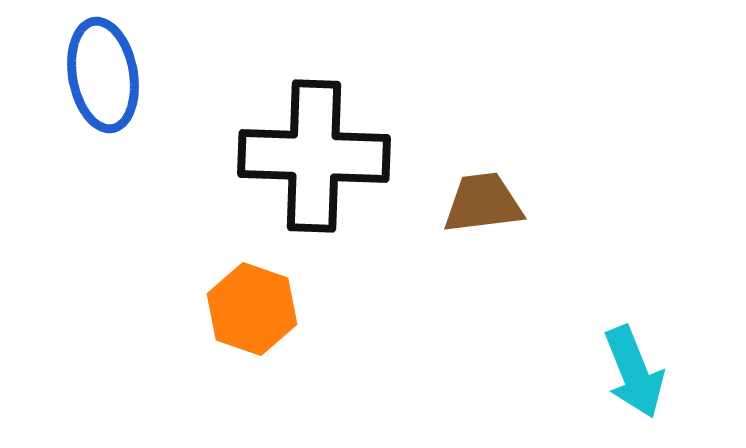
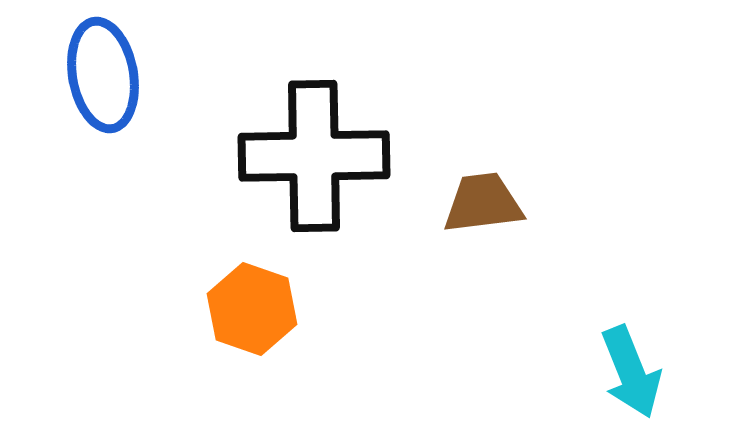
black cross: rotated 3 degrees counterclockwise
cyan arrow: moved 3 px left
